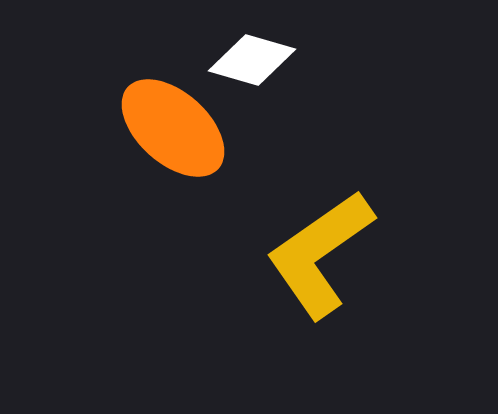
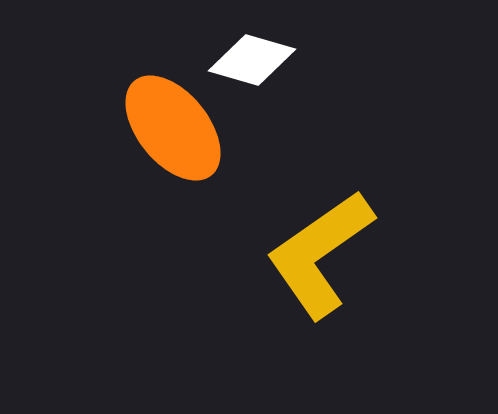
orange ellipse: rotated 9 degrees clockwise
